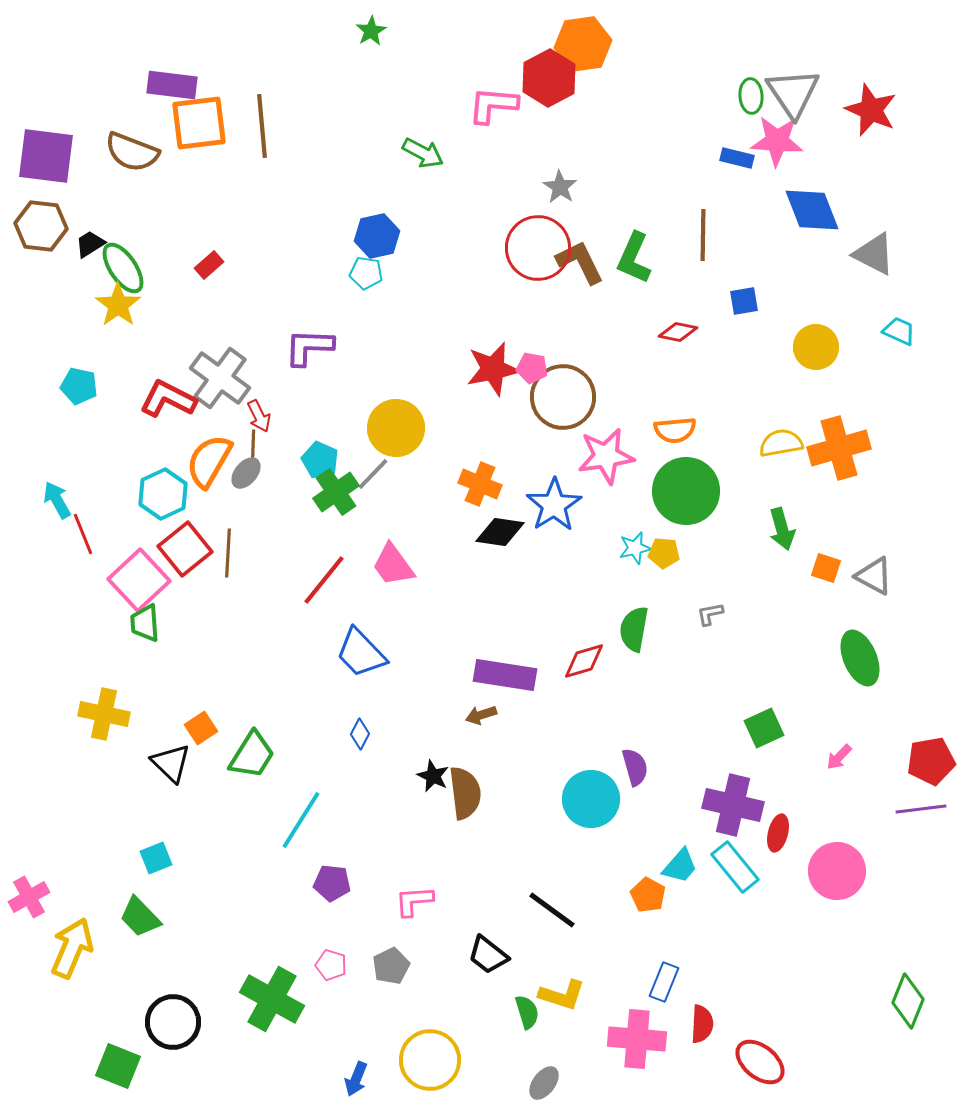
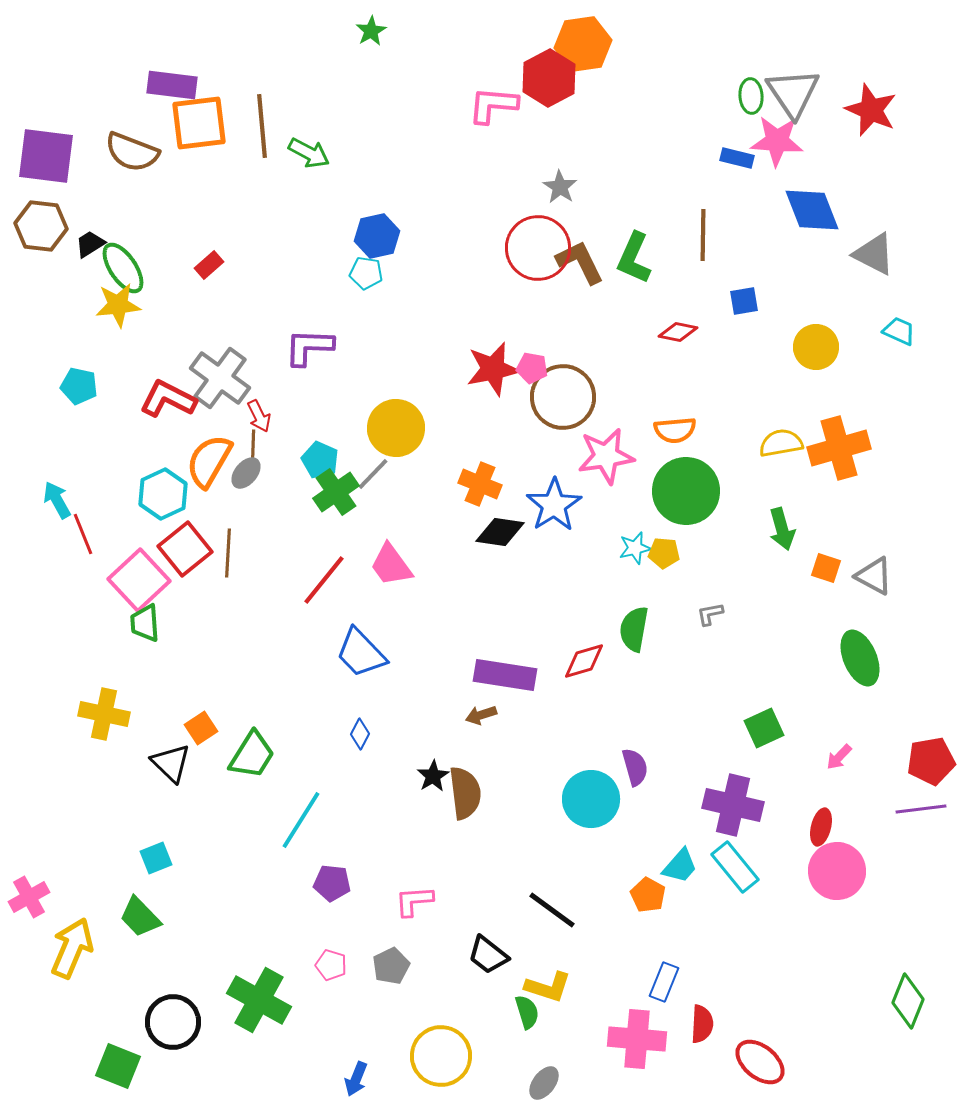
green arrow at (423, 153): moved 114 px left
yellow star at (118, 305): rotated 30 degrees clockwise
pink trapezoid at (393, 565): moved 2 px left
black star at (433, 776): rotated 16 degrees clockwise
red ellipse at (778, 833): moved 43 px right, 6 px up
yellow L-shape at (562, 995): moved 14 px left, 8 px up
green cross at (272, 999): moved 13 px left, 1 px down
yellow circle at (430, 1060): moved 11 px right, 4 px up
